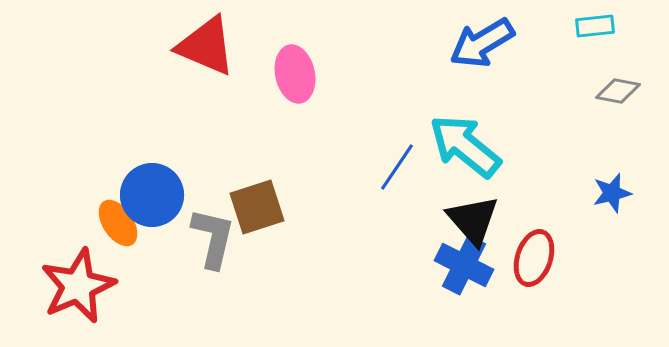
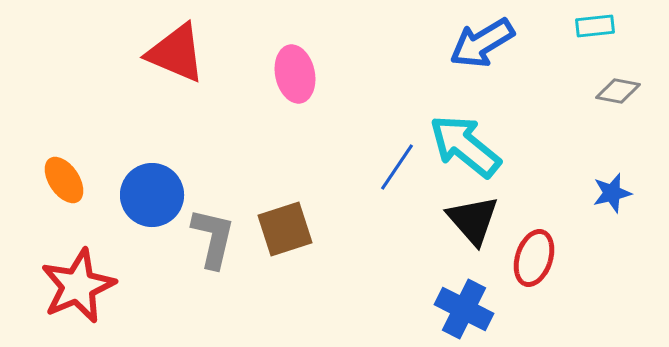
red triangle: moved 30 px left, 7 px down
brown square: moved 28 px right, 22 px down
orange ellipse: moved 54 px left, 43 px up
blue cross: moved 44 px down
